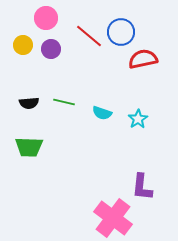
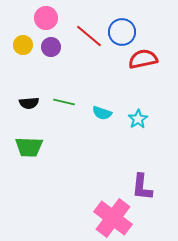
blue circle: moved 1 px right
purple circle: moved 2 px up
